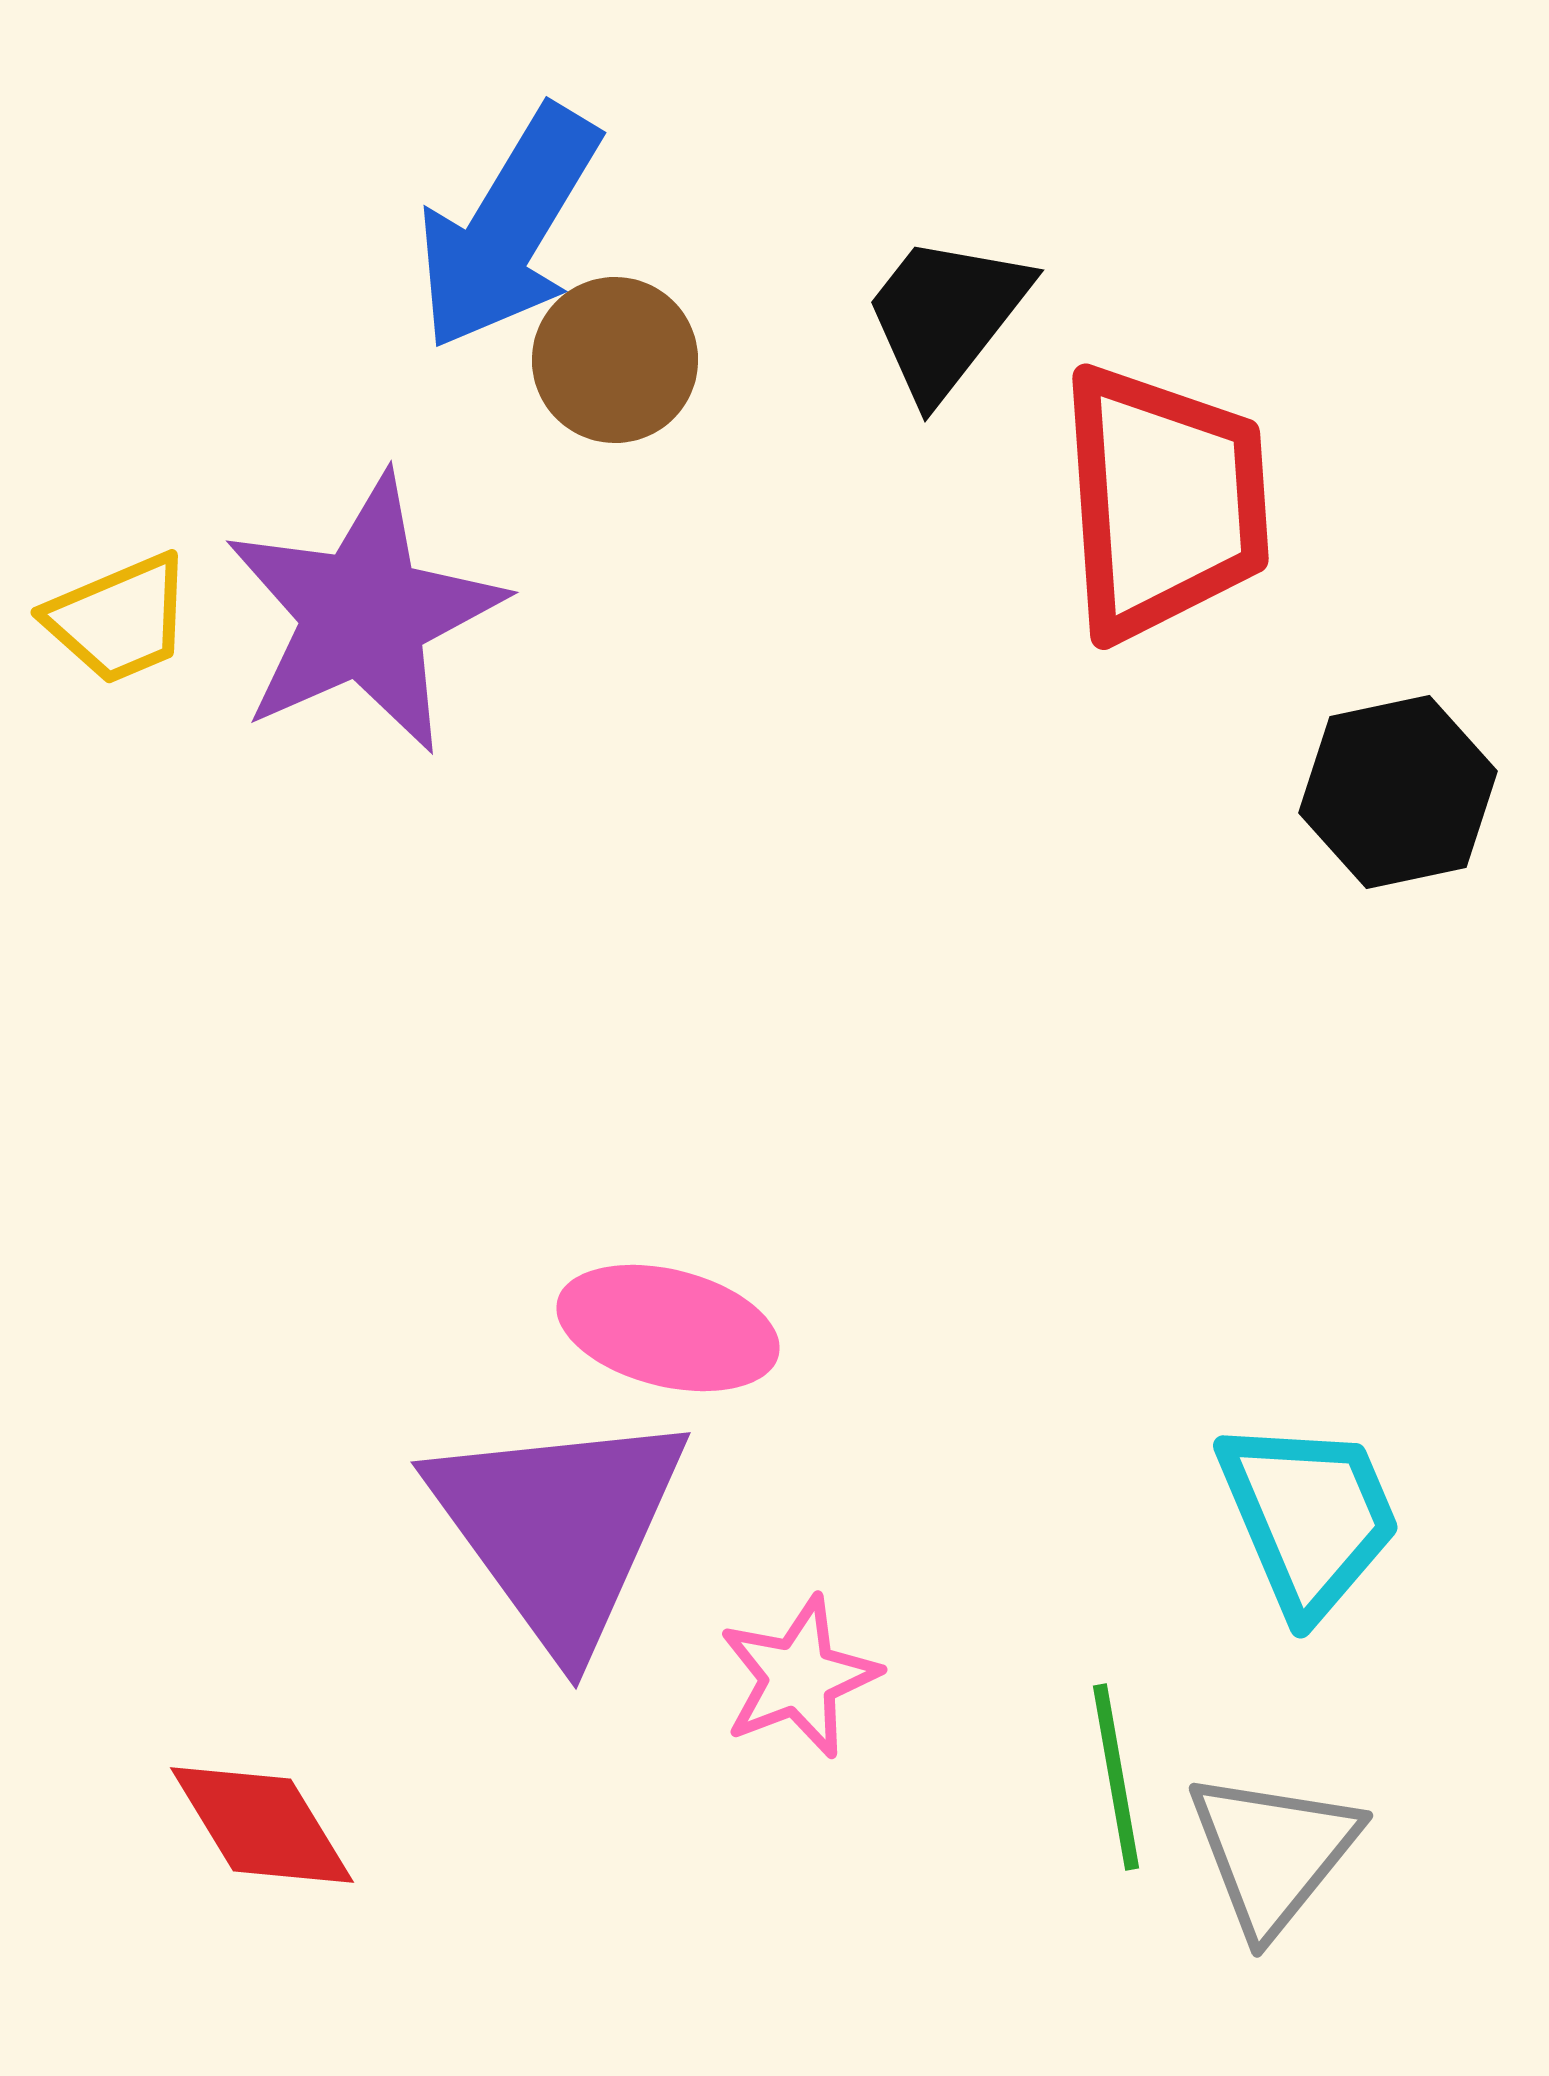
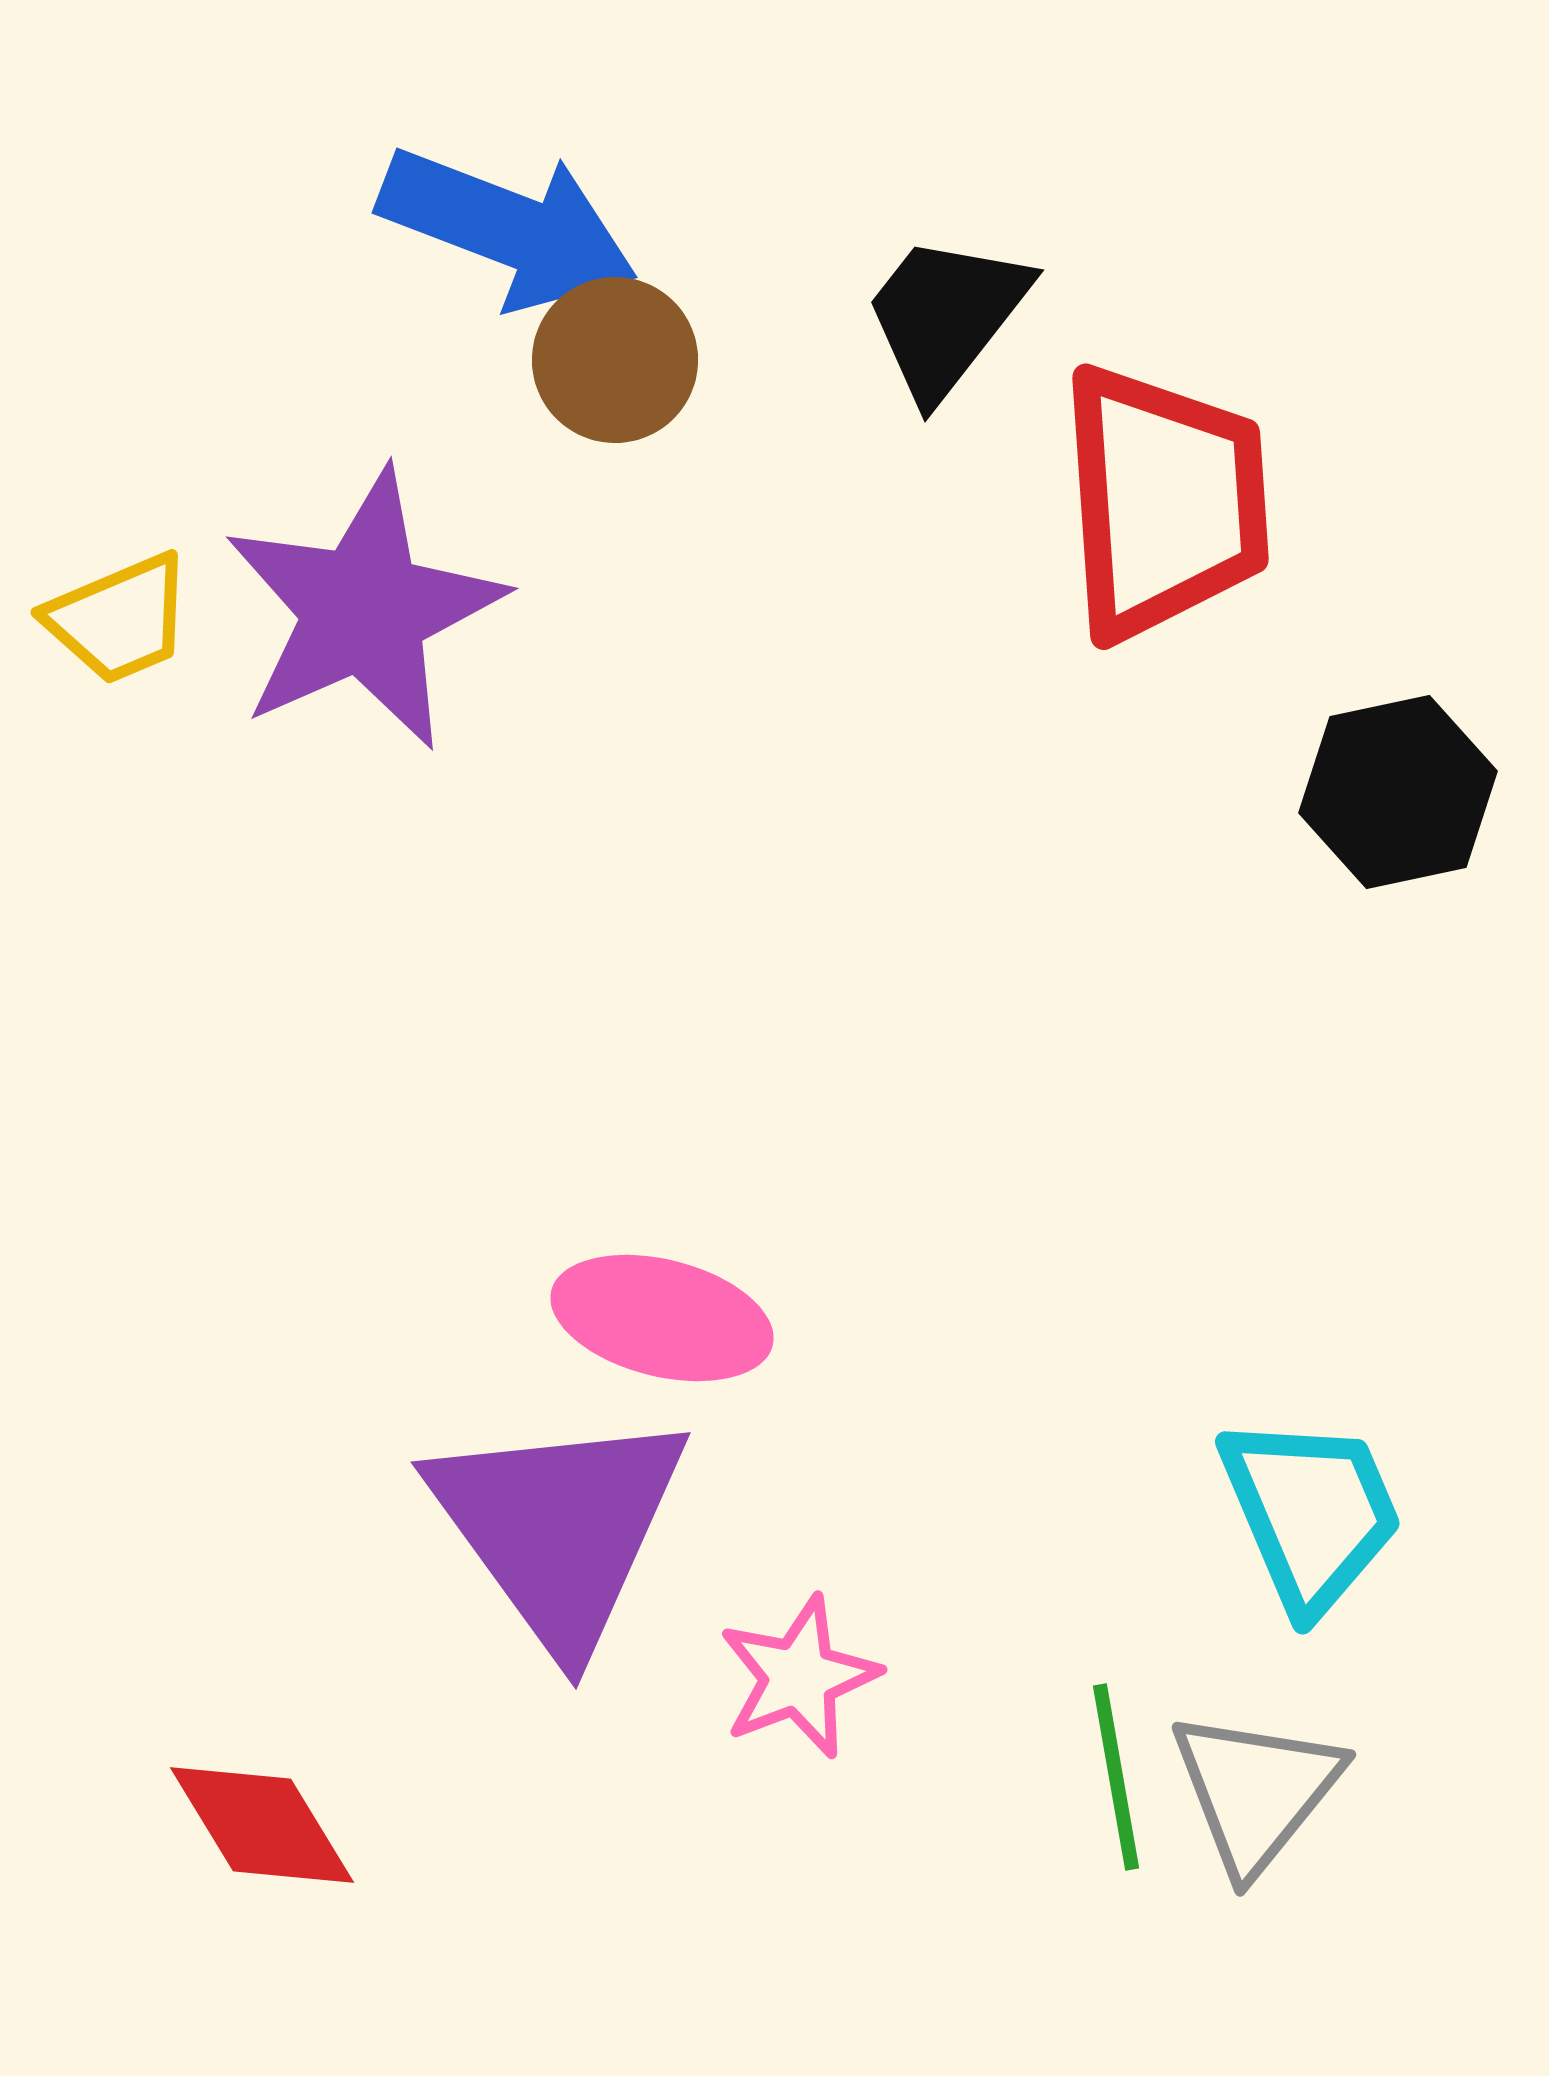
blue arrow: rotated 100 degrees counterclockwise
purple star: moved 4 px up
pink ellipse: moved 6 px left, 10 px up
cyan trapezoid: moved 2 px right, 4 px up
gray triangle: moved 17 px left, 61 px up
